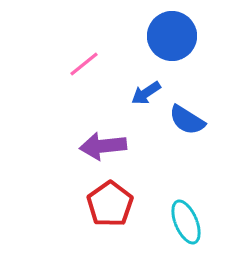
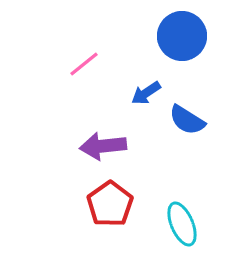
blue circle: moved 10 px right
cyan ellipse: moved 4 px left, 2 px down
